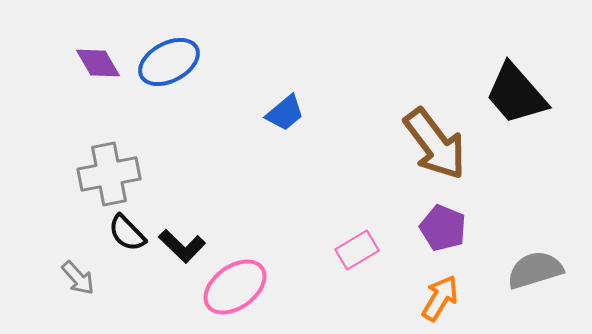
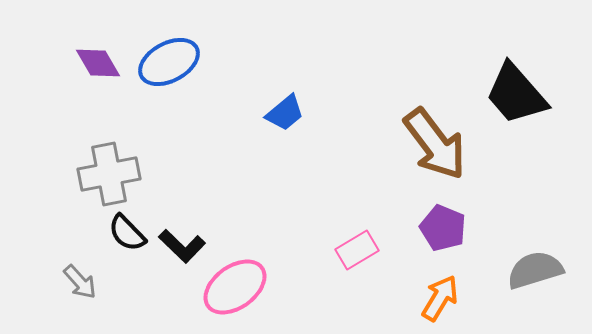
gray arrow: moved 2 px right, 4 px down
